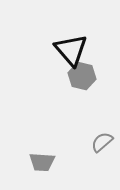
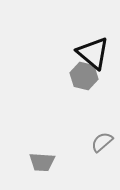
black triangle: moved 22 px right, 3 px down; rotated 9 degrees counterclockwise
gray hexagon: moved 2 px right
